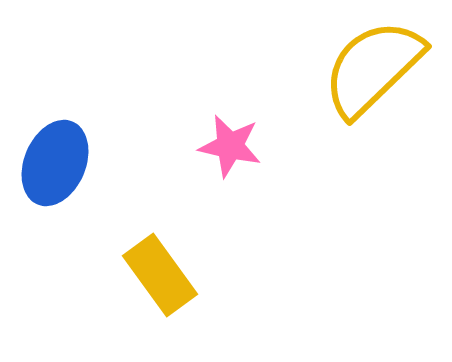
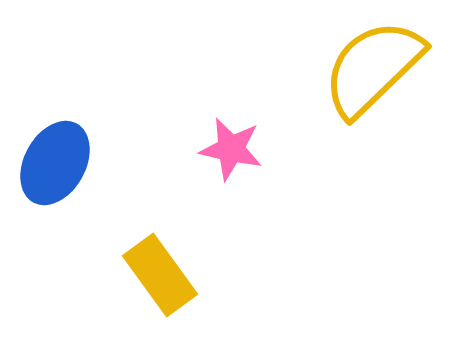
pink star: moved 1 px right, 3 px down
blue ellipse: rotated 6 degrees clockwise
